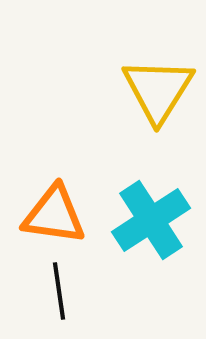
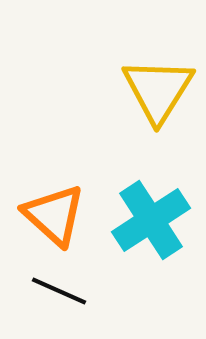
orange triangle: rotated 34 degrees clockwise
black line: rotated 58 degrees counterclockwise
